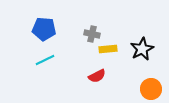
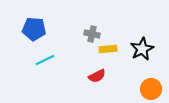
blue pentagon: moved 10 px left
